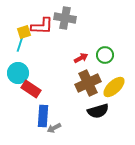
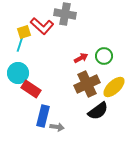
gray cross: moved 4 px up
red L-shape: rotated 40 degrees clockwise
green circle: moved 1 px left, 1 px down
brown cross: moved 1 px left, 1 px down
black semicircle: rotated 20 degrees counterclockwise
blue rectangle: rotated 10 degrees clockwise
gray arrow: moved 3 px right, 1 px up; rotated 144 degrees counterclockwise
